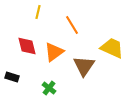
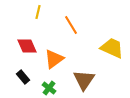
orange line: moved 1 px left
red diamond: rotated 10 degrees counterclockwise
orange triangle: moved 7 px down
brown triangle: moved 14 px down
black rectangle: moved 11 px right; rotated 32 degrees clockwise
